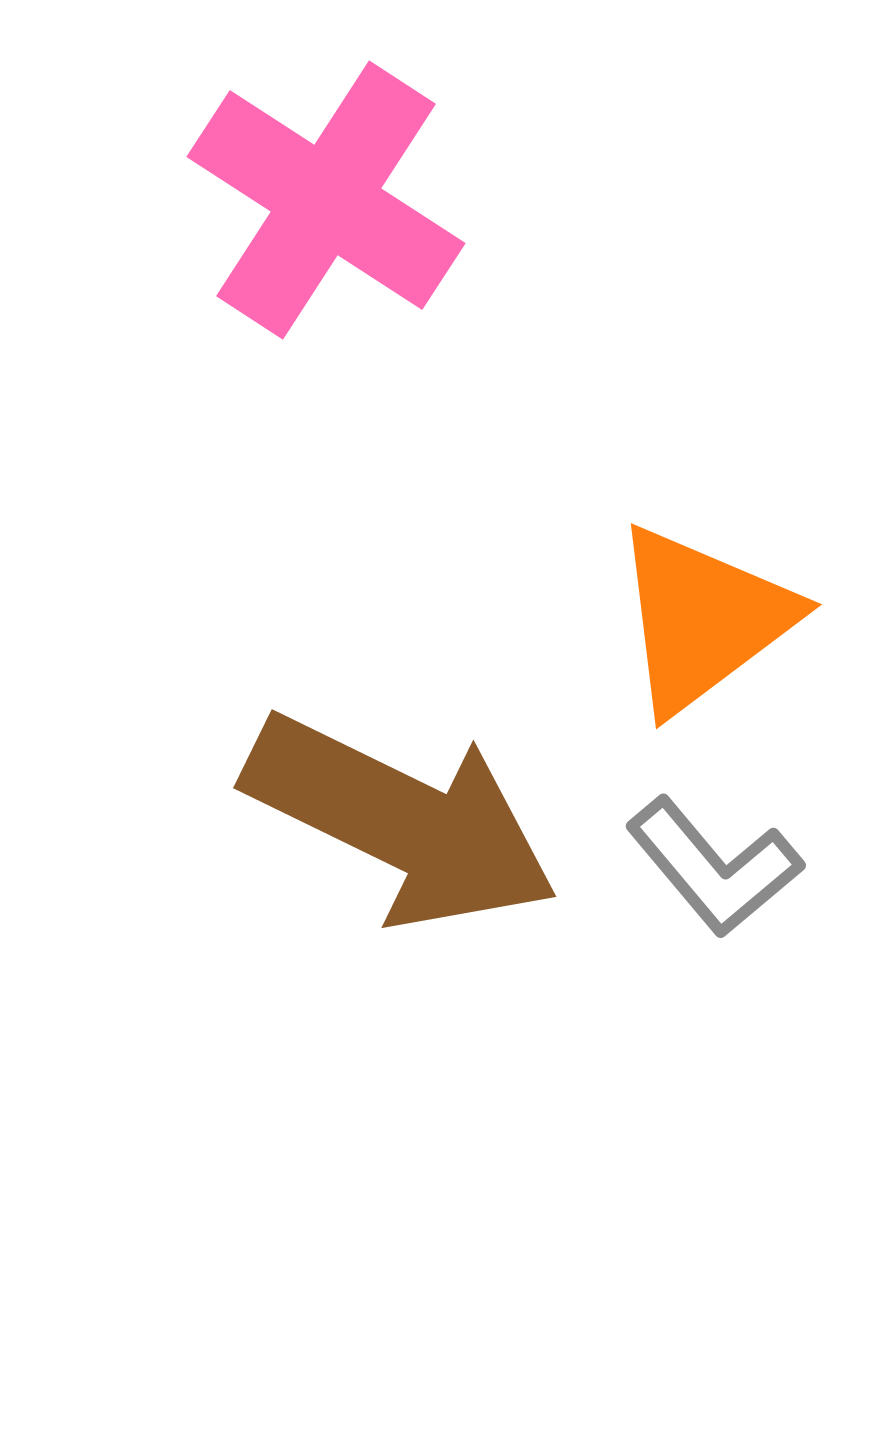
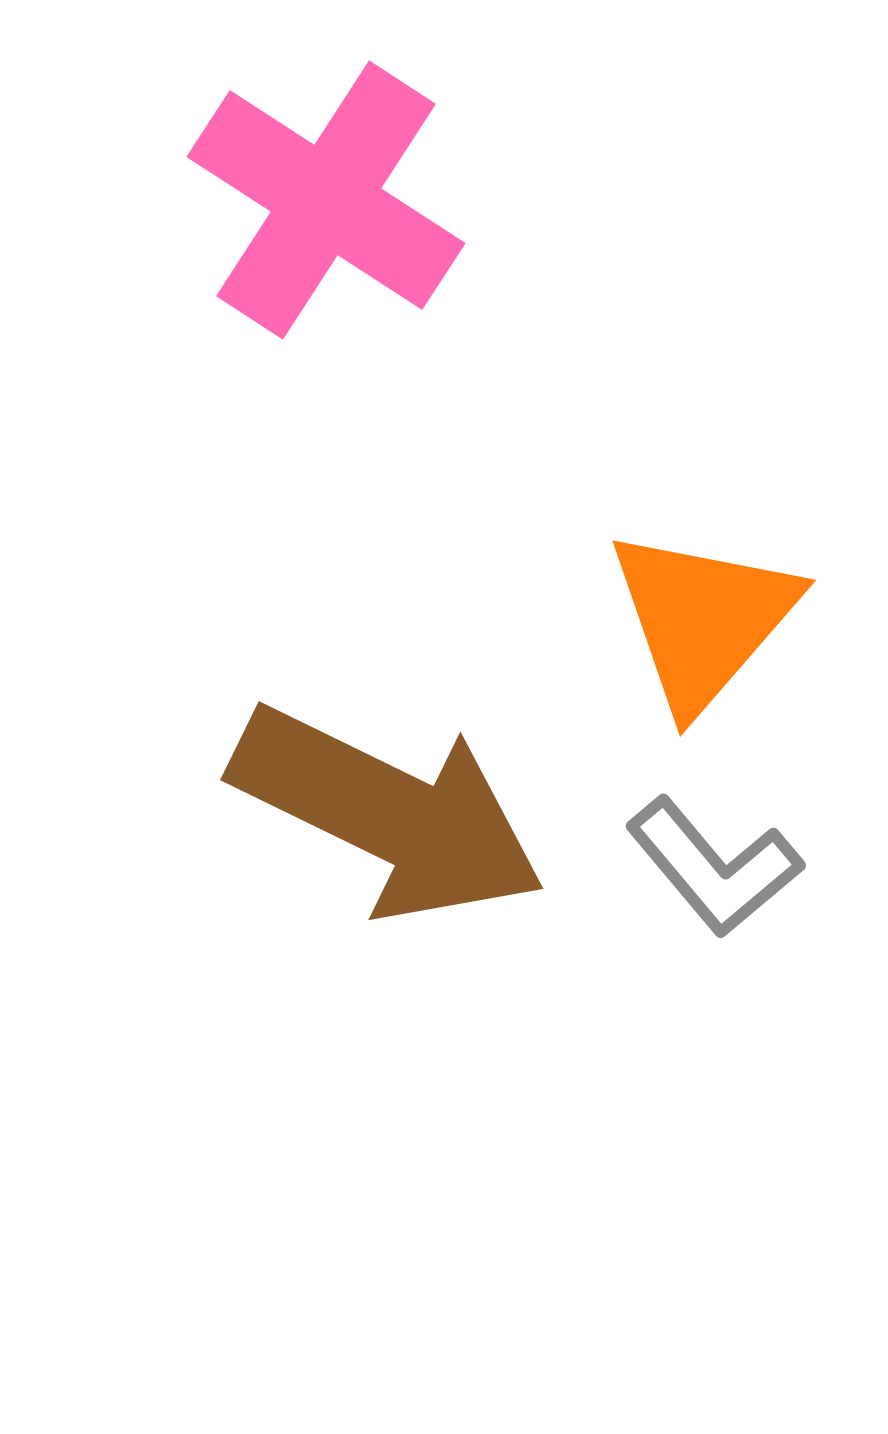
orange triangle: rotated 12 degrees counterclockwise
brown arrow: moved 13 px left, 8 px up
